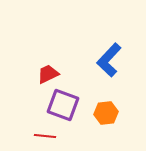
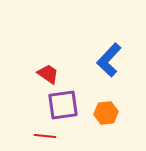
red trapezoid: rotated 60 degrees clockwise
purple square: rotated 28 degrees counterclockwise
